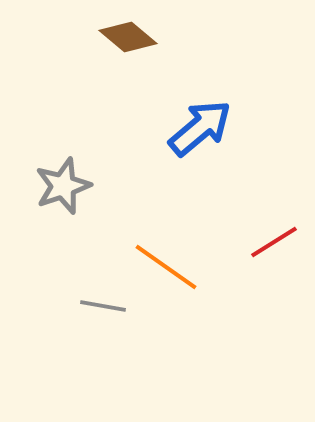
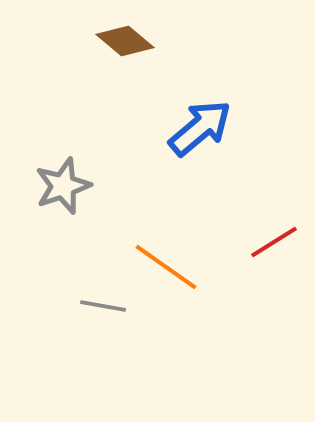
brown diamond: moved 3 px left, 4 px down
